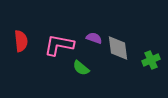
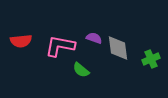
red semicircle: rotated 90 degrees clockwise
pink L-shape: moved 1 px right, 1 px down
green cross: moved 1 px up
green semicircle: moved 2 px down
